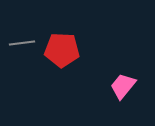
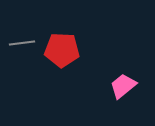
pink trapezoid: rotated 12 degrees clockwise
